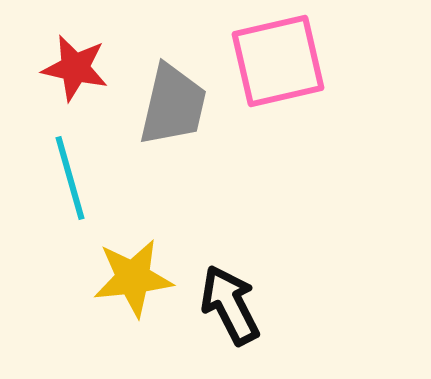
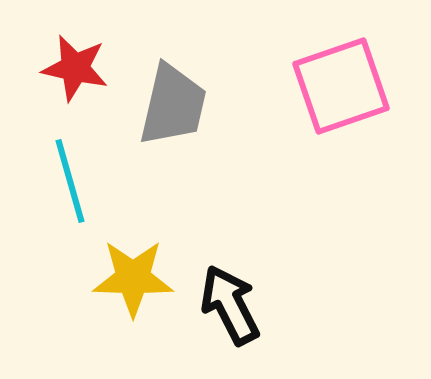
pink square: moved 63 px right, 25 px down; rotated 6 degrees counterclockwise
cyan line: moved 3 px down
yellow star: rotated 8 degrees clockwise
